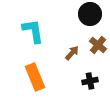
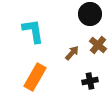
orange rectangle: rotated 52 degrees clockwise
